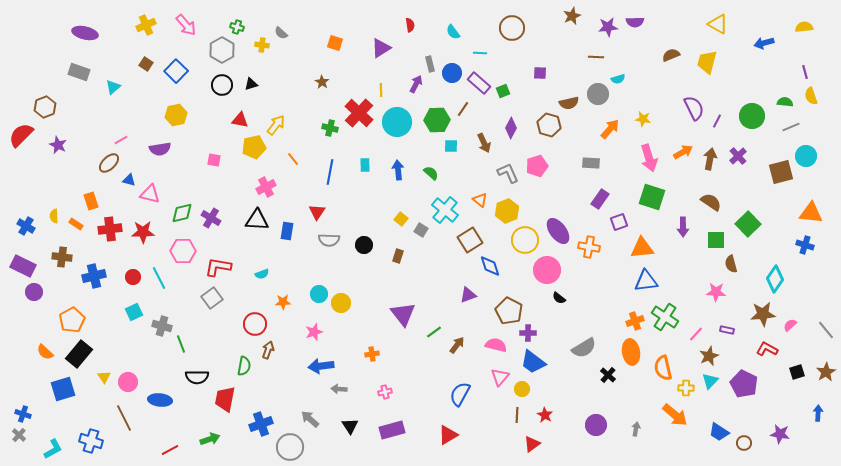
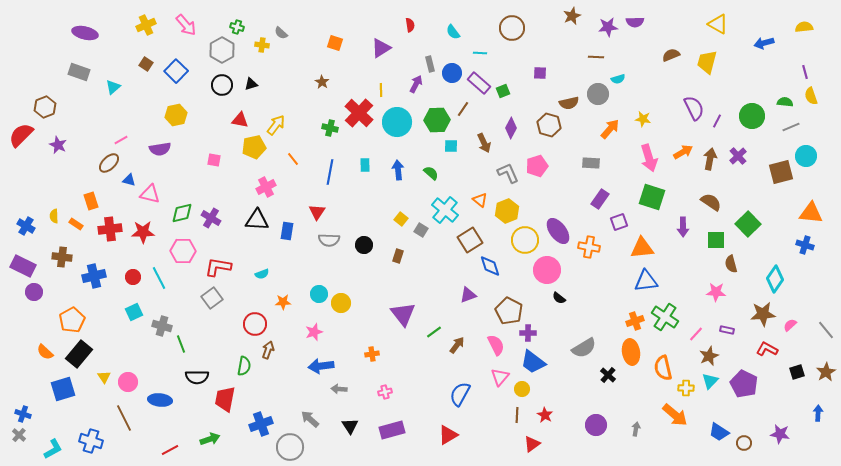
pink semicircle at (496, 345): rotated 50 degrees clockwise
